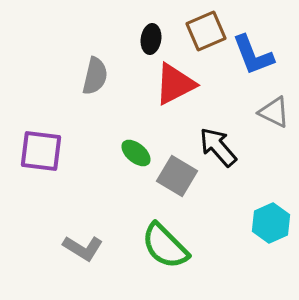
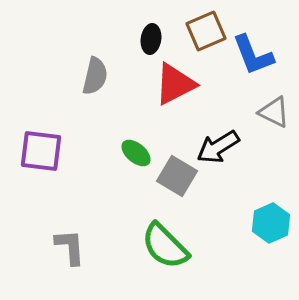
black arrow: rotated 81 degrees counterclockwise
gray L-shape: moved 13 px left, 1 px up; rotated 126 degrees counterclockwise
